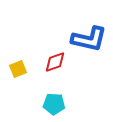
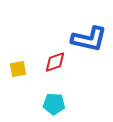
yellow square: rotated 12 degrees clockwise
